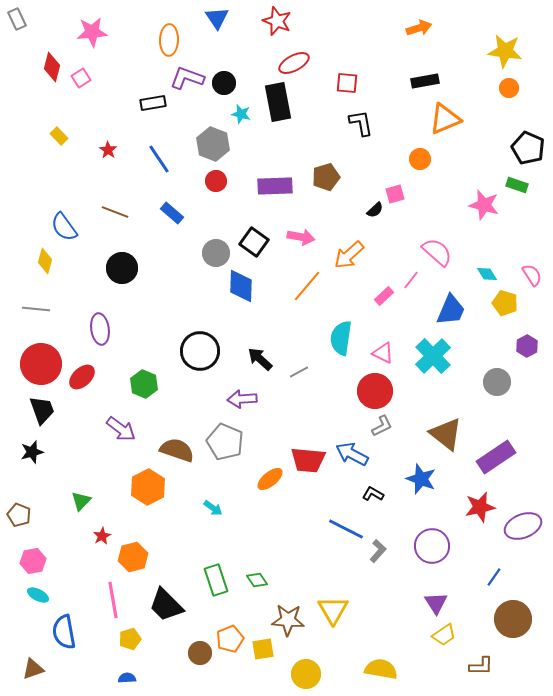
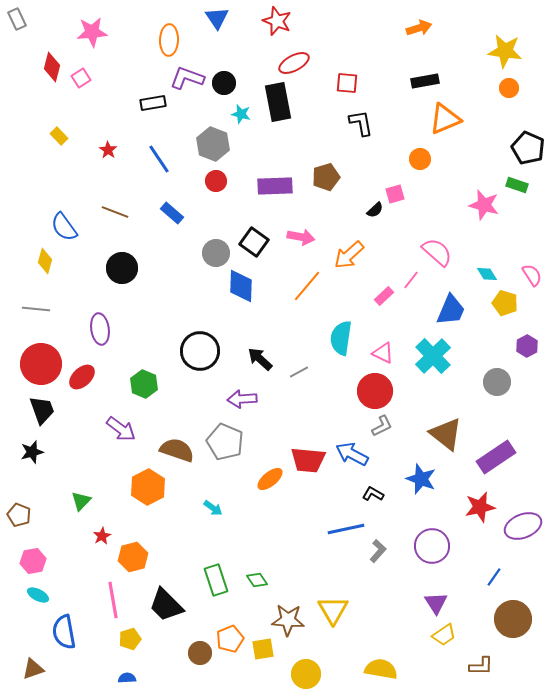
blue line at (346, 529): rotated 39 degrees counterclockwise
